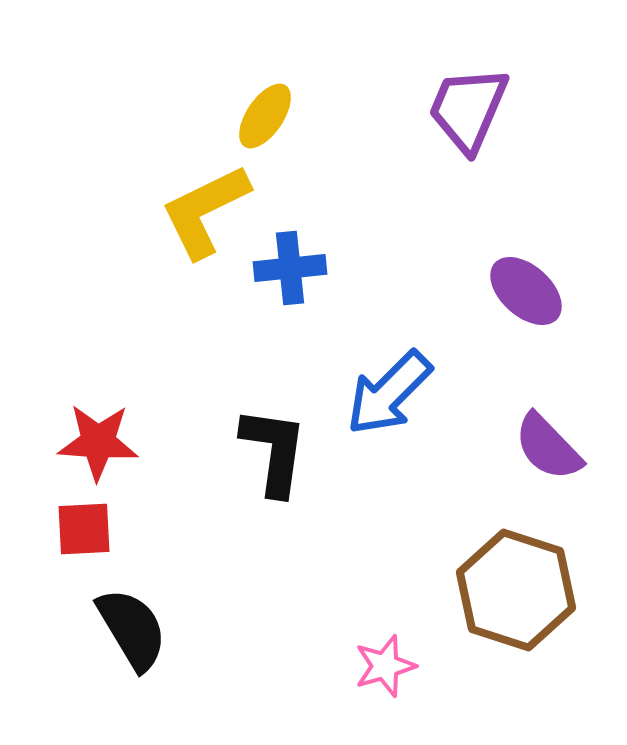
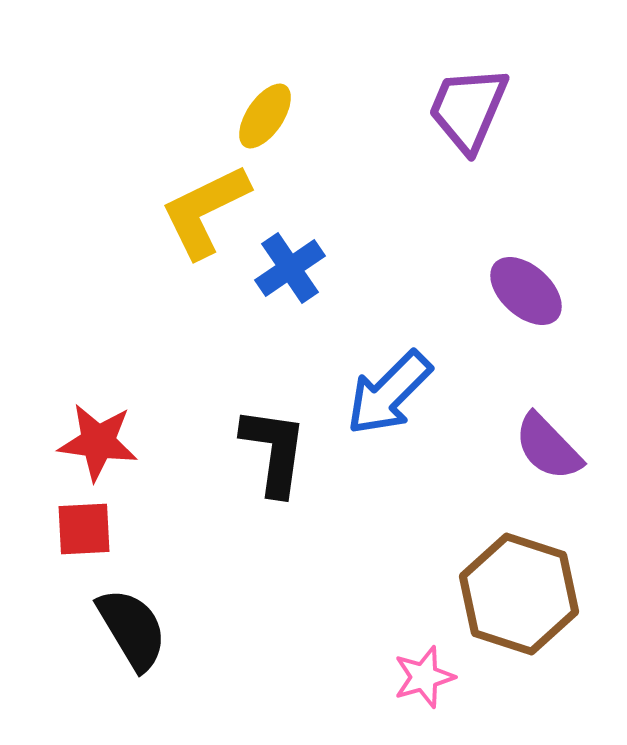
blue cross: rotated 28 degrees counterclockwise
red star: rotated 4 degrees clockwise
brown hexagon: moved 3 px right, 4 px down
pink star: moved 39 px right, 11 px down
